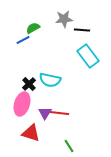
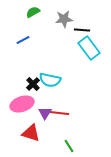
green semicircle: moved 16 px up
cyan rectangle: moved 1 px right, 8 px up
black cross: moved 4 px right
pink ellipse: rotated 55 degrees clockwise
